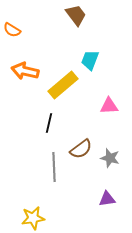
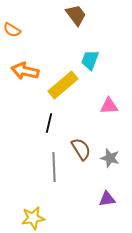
brown semicircle: rotated 85 degrees counterclockwise
